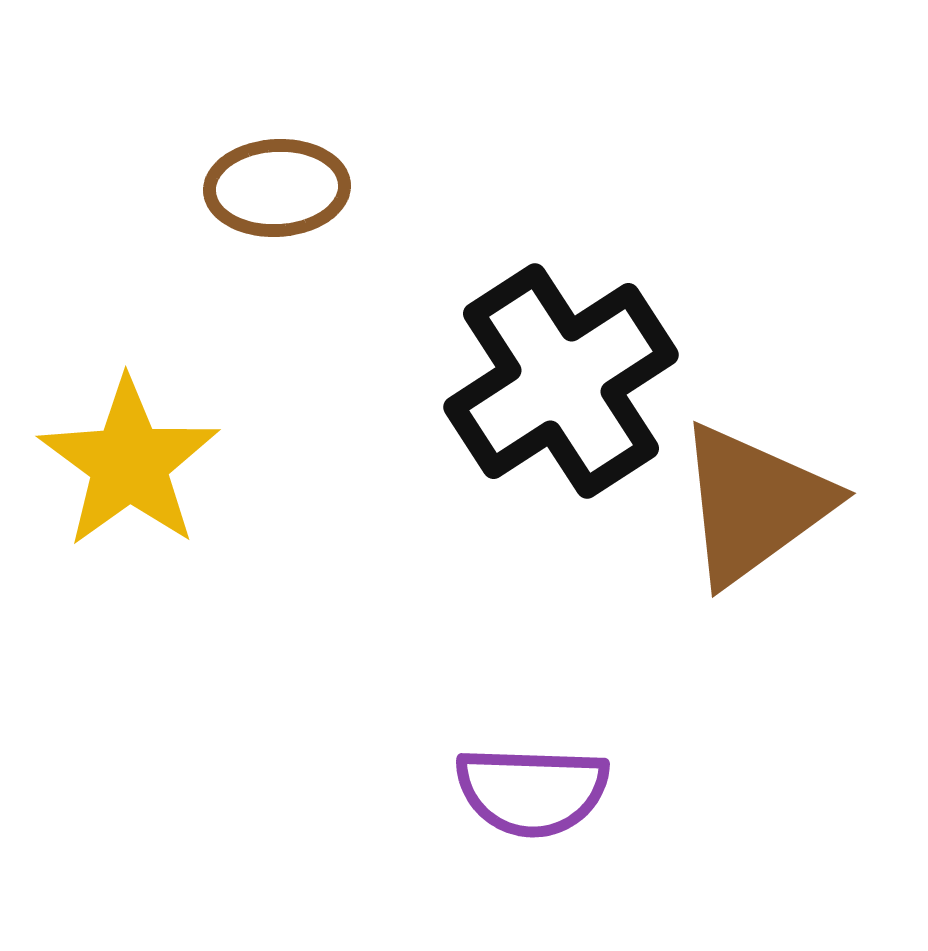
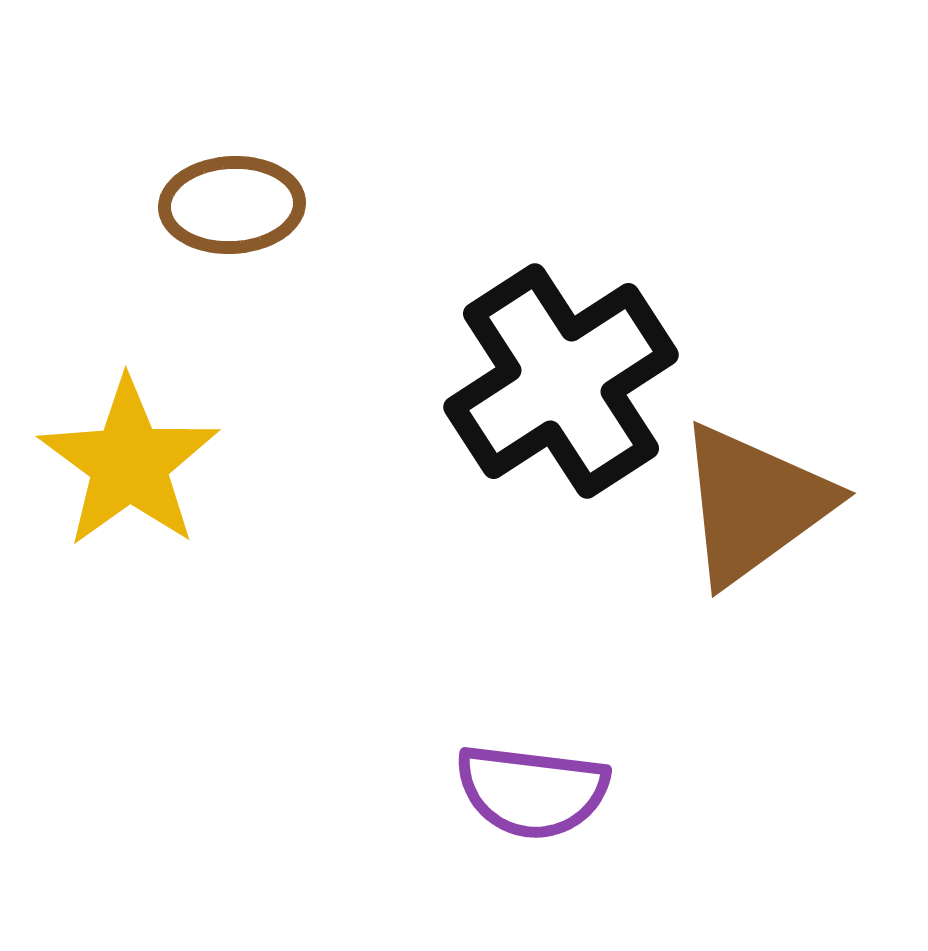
brown ellipse: moved 45 px left, 17 px down
purple semicircle: rotated 5 degrees clockwise
